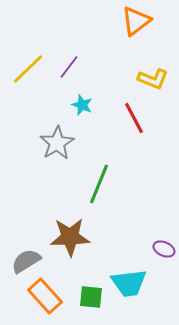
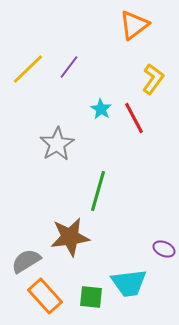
orange triangle: moved 2 px left, 4 px down
yellow L-shape: rotated 76 degrees counterclockwise
cyan star: moved 19 px right, 4 px down; rotated 10 degrees clockwise
gray star: moved 1 px down
green line: moved 1 px left, 7 px down; rotated 6 degrees counterclockwise
brown star: rotated 6 degrees counterclockwise
